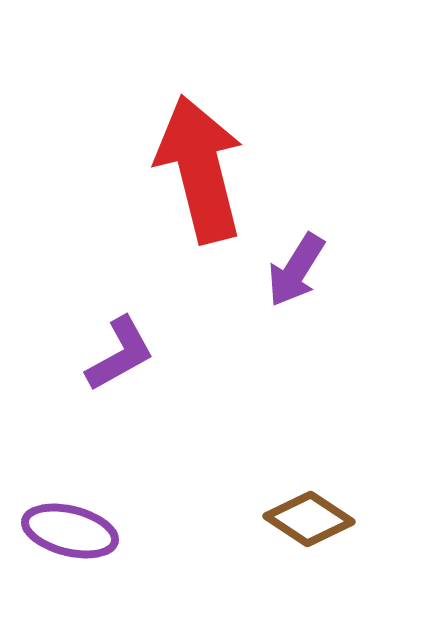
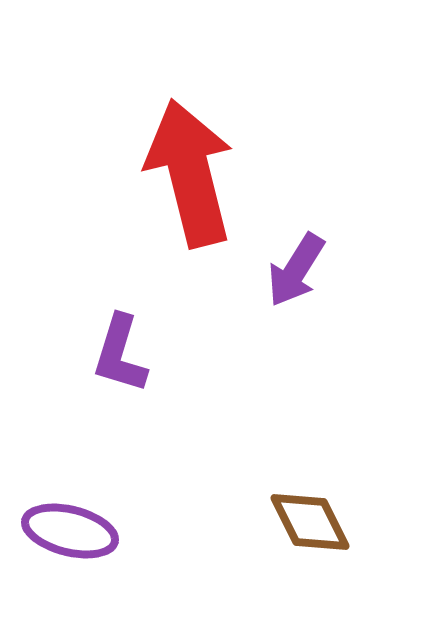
red arrow: moved 10 px left, 4 px down
purple L-shape: rotated 136 degrees clockwise
brown diamond: moved 1 px right, 3 px down; rotated 30 degrees clockwise
